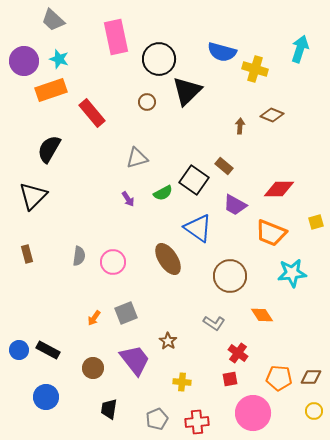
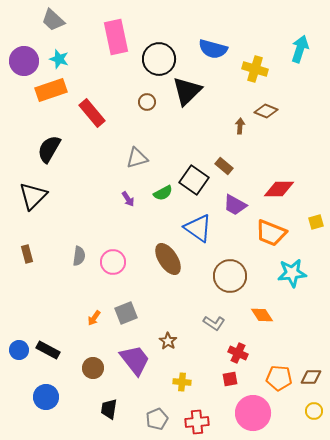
blue semicircle at (222, 52): moved 9 px left, 3 px up
brown diamond at (272, 115): moved 6 px left, 4 px up
red cross at (238, 353): rotated 12 degrees counterclockwise
